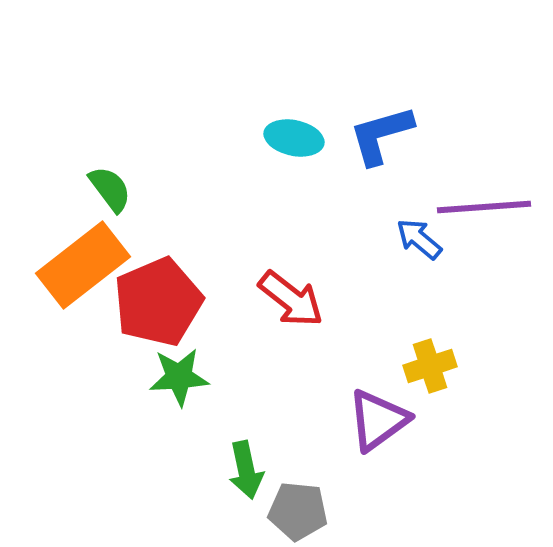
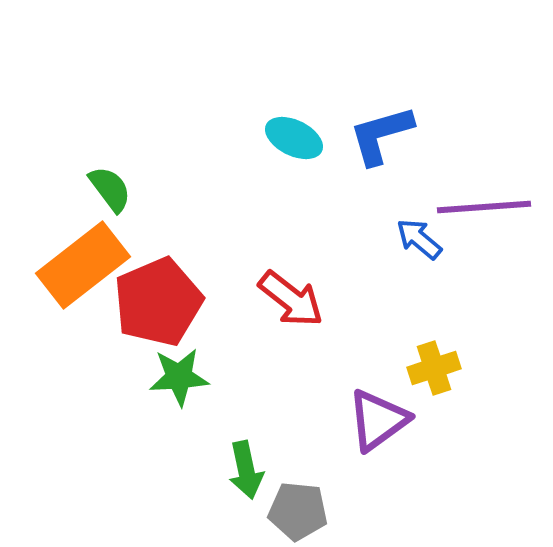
cyan ellipse: rotated 14 degrees clockwise
yellow cross: moved 4 px right, 2 px down
